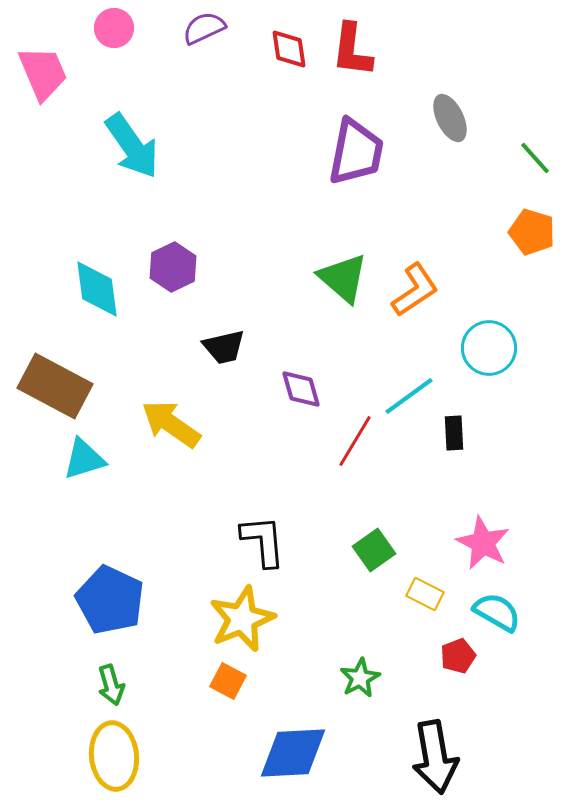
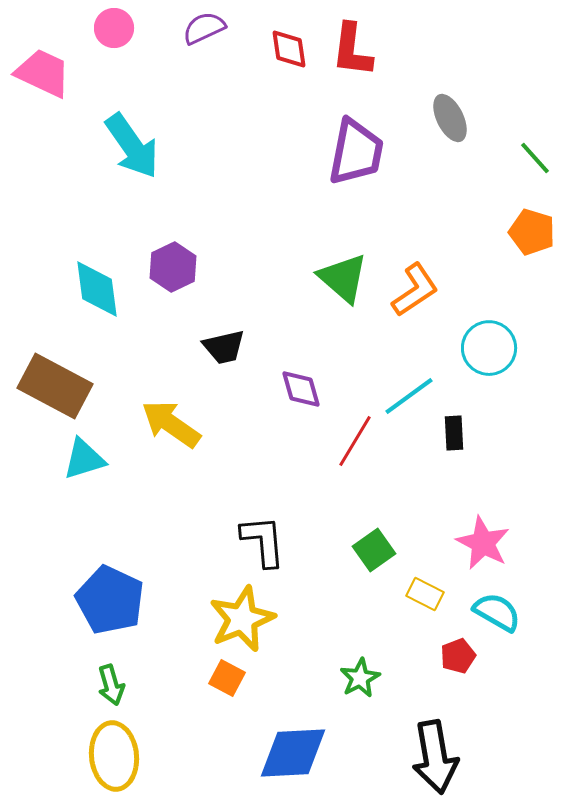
pink trapezoid: rotated 42 degrees counterclockwise
orange square: moved 1 px left, 3 px up
